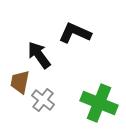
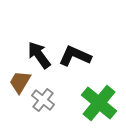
black L-shape: moved 23 px down
brown trapezoid: rotated 20 degrees clockwise
green cross: rotated 18 degrees clockwise
